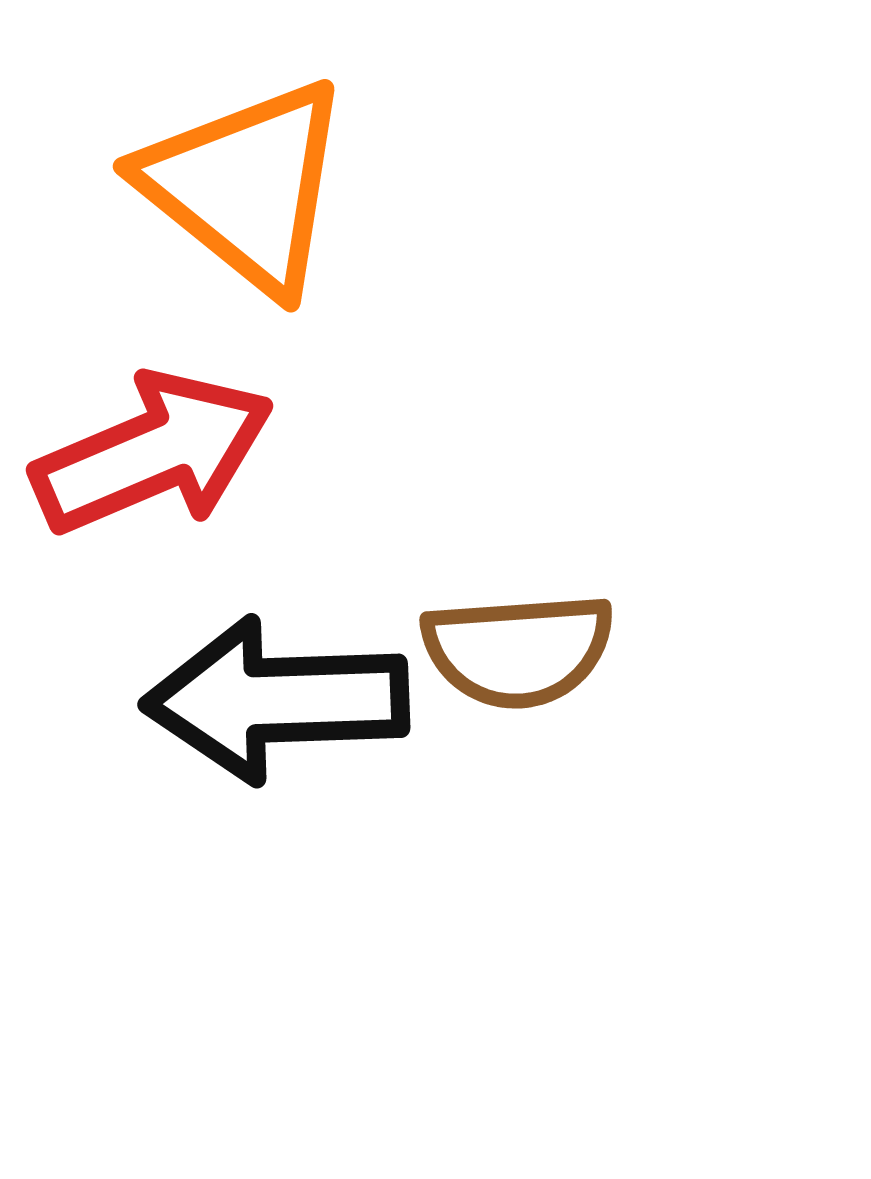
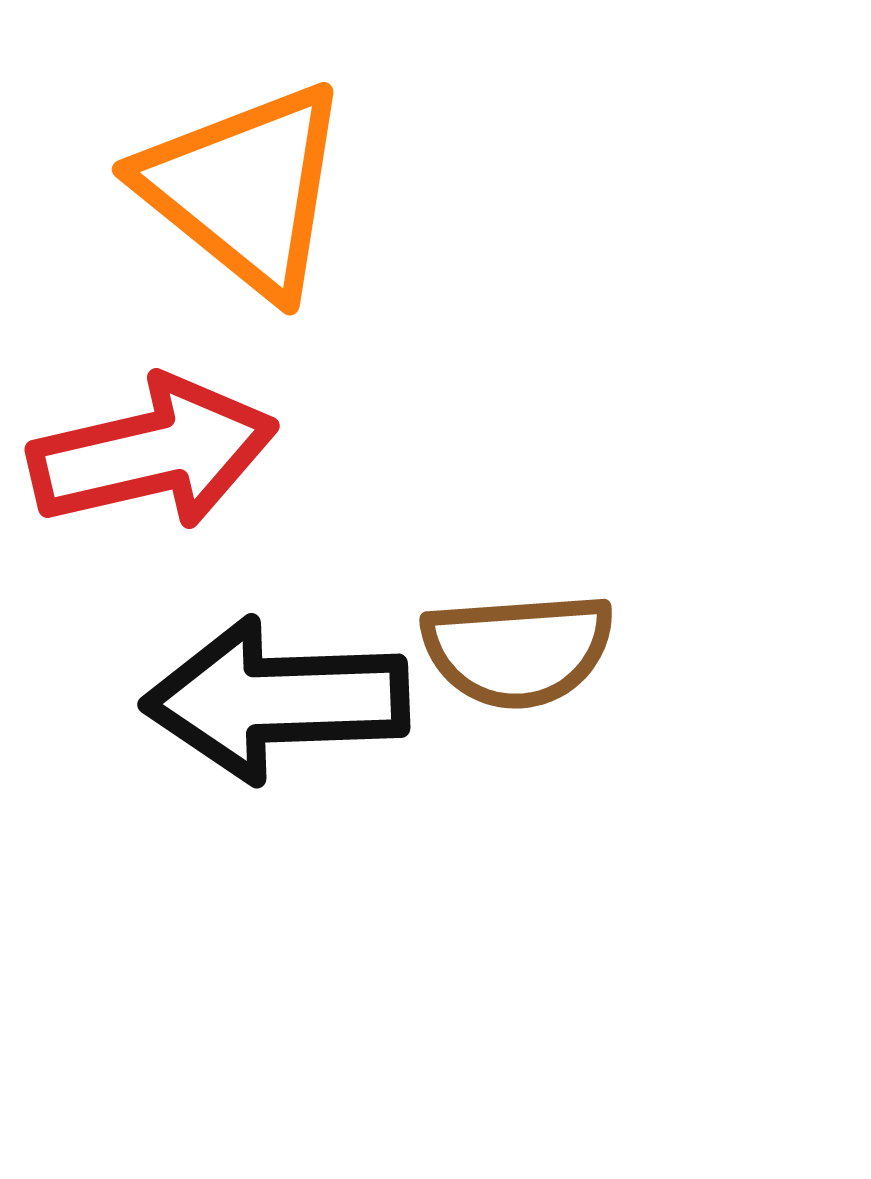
orange triangle: moved 1 px left, 3 px down
red arrow: rotated 10 degrees clockwise
